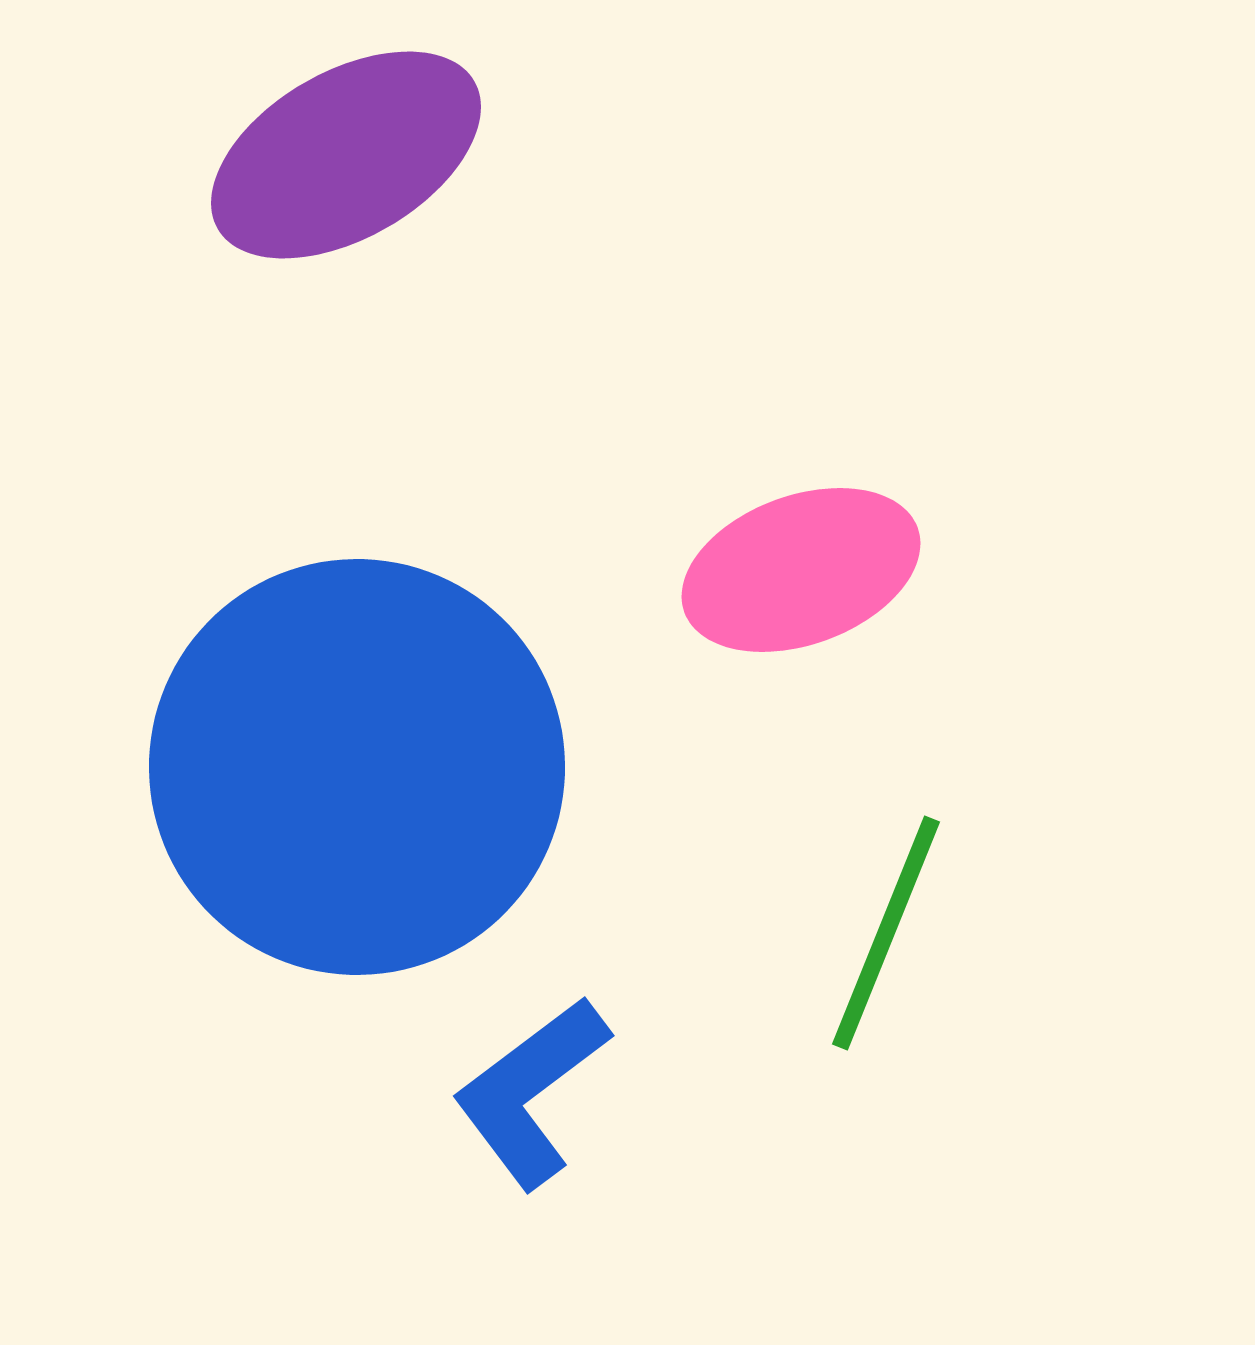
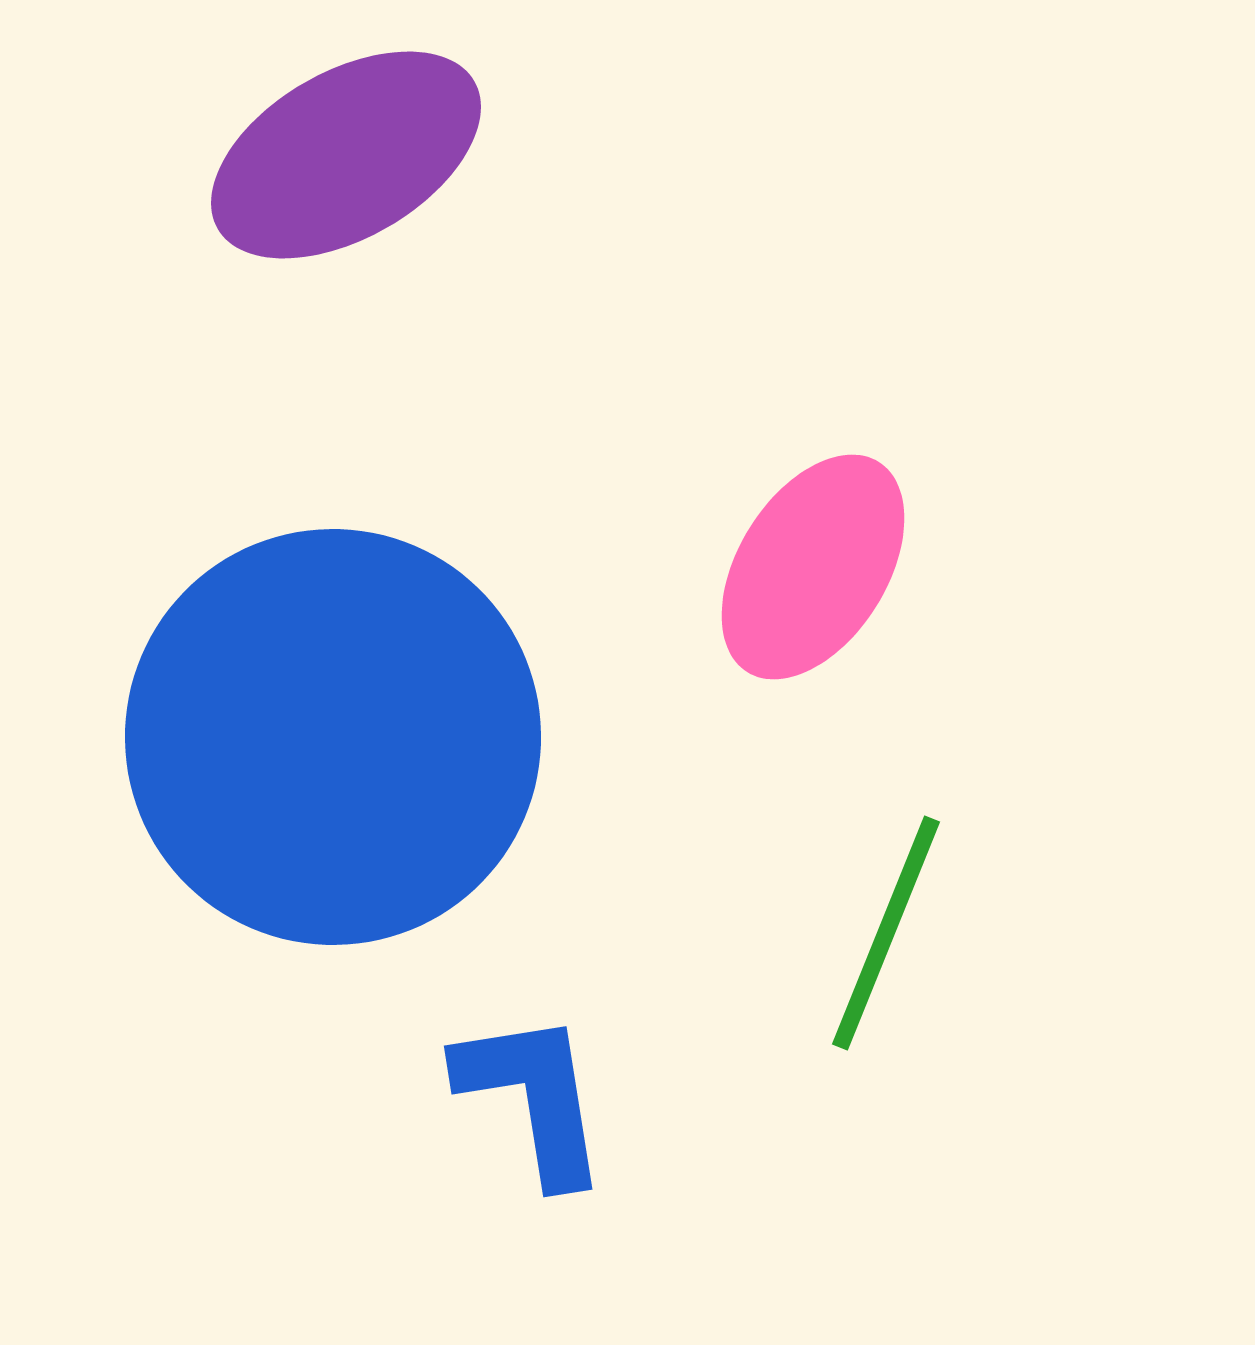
pink ellipse: moved 12 px right, 3 px up; rotated 38 degrees counterclockwise
blue circle: moved 24 px left, 30 px up
blue L-shape: moved 2 px right, 5 px down; rotated 118 degrees clockwise
